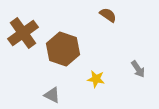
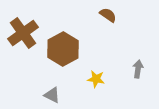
brown hexagon: rotated 12 degrees clockwise
gray arrow: rotated 138 degrees counterclockwise
